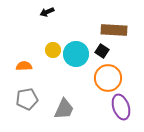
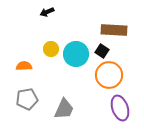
yellow circle: moved 2 px left, 1 px up
orange circle: moved 1 px right, 3 px up
purple ellipse: moved 1 px left, 1 px down
